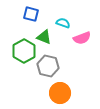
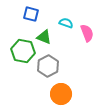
cyan semicircle: moved 3 px right
pink semicircle: moved 5 px right, 5 px up; rotated 90 degrees counterclockwise
green hexagon: moved 1 px left; rotated 20 degrees counterclockwise
gray hexagon: rotated 20 degrees clockwise
orange circle: moved 1 px right, 1 px down
